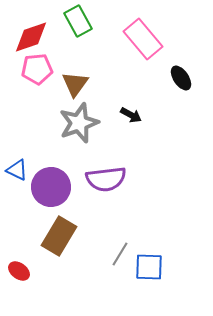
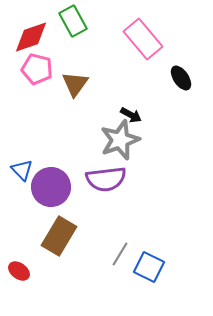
green rectangle: moved 5 px left
pink pentagon: rotated 20 degrees clockwise
gray star: moved 41 px right, 17 px down
blue triangle: moved 5 px right; rotated 20 degrees clockwise
blue square: rotated 24 degrees clockwise
